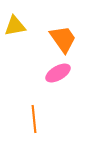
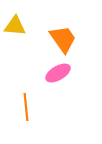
yellow triangle: rotated 15 degrees clockwise
orange line: moved 8 px left, 12 px up
